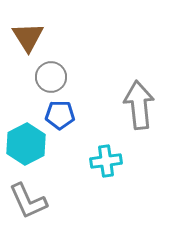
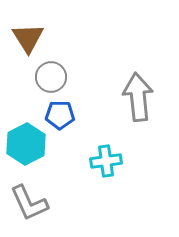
brown triangle: moved 1 px down
gray arrow: moved 1 px left, 8 px up
gray L-shape: moved 1 px right, 2 px down
